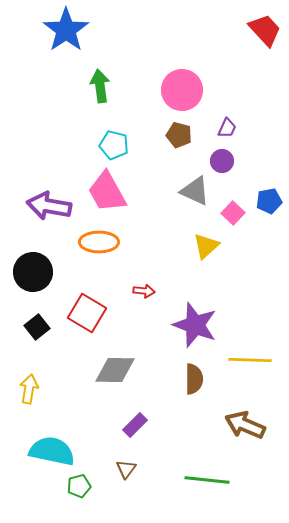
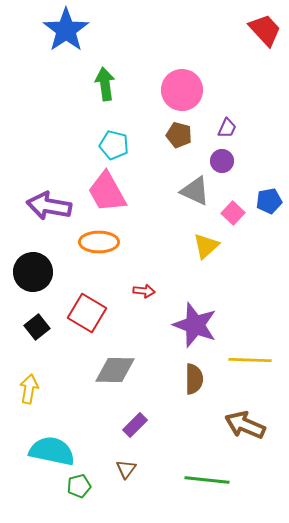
green arrow: moved 5 px right, 2 px up
